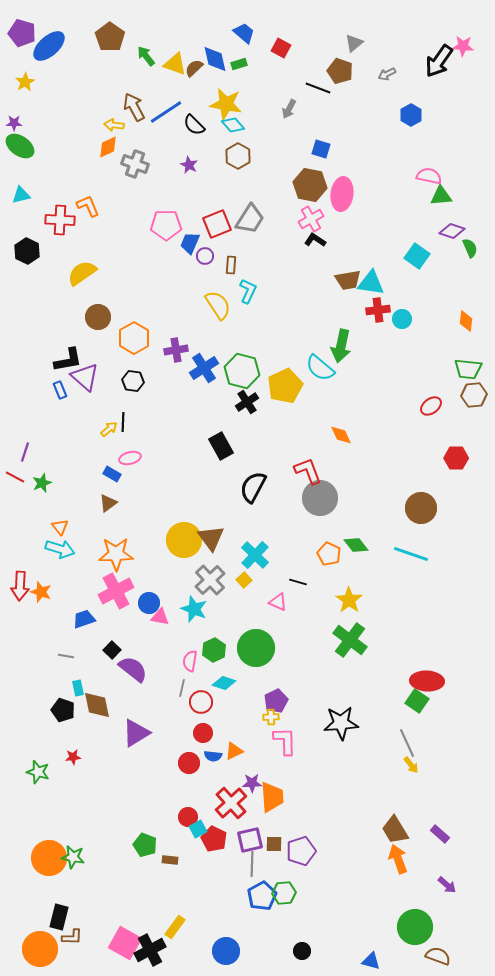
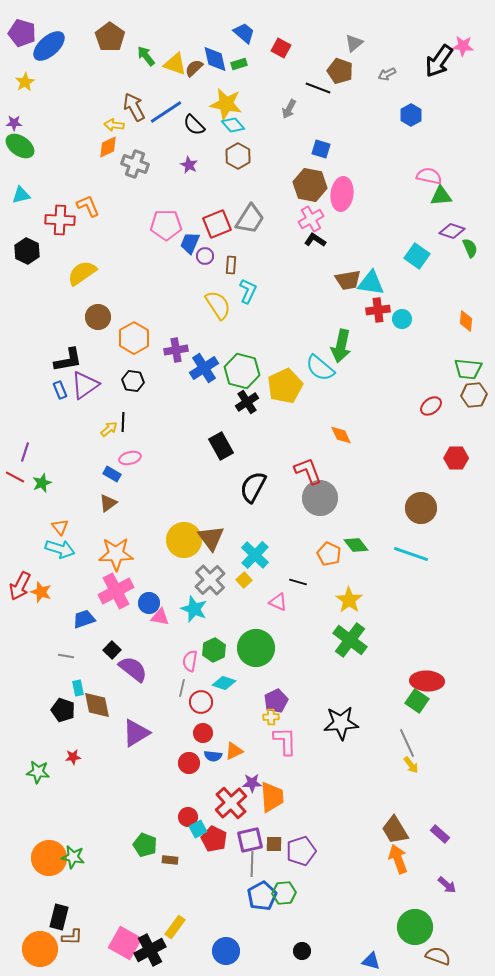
purple triangle at (85, 377): moved 8 px down; rotated 44 degrees clockwise
red arrow at (20, 586): rotated 24 degrees clockwise
green star at (38, 772): rotated 10 degrees counterclockwise
